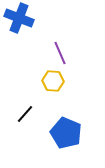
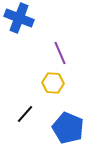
yellow hexagon: moved 2 px down
blue pentagon: moved 2 px right, 5 px up
